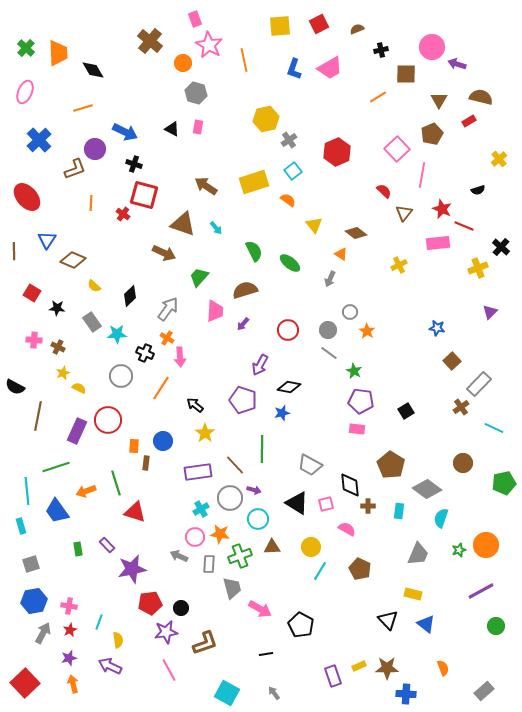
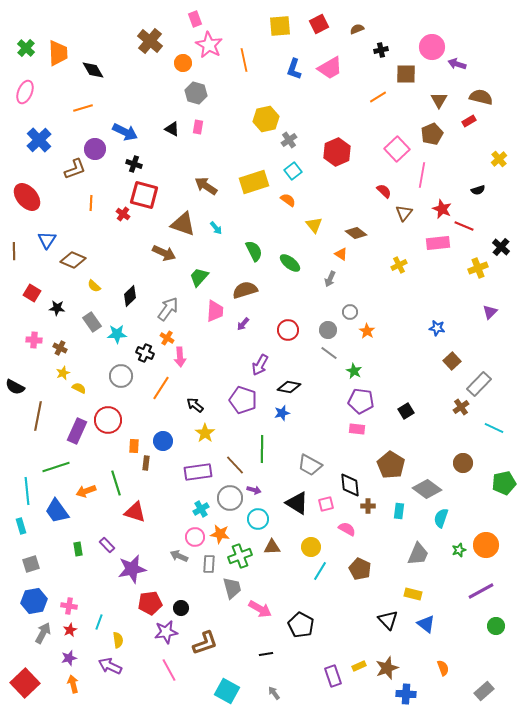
brown cross at (58, 347): moved 2 px right, 1 px down
brown star at (387, 668): rotated 20 degrees counterclockwise
cyan square at (227, 693): moved 2 px up
